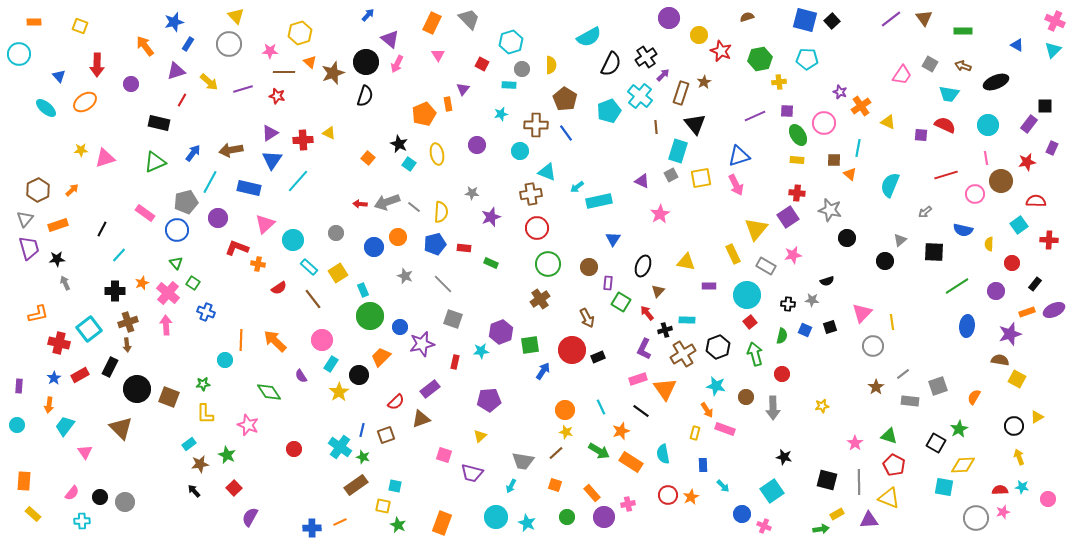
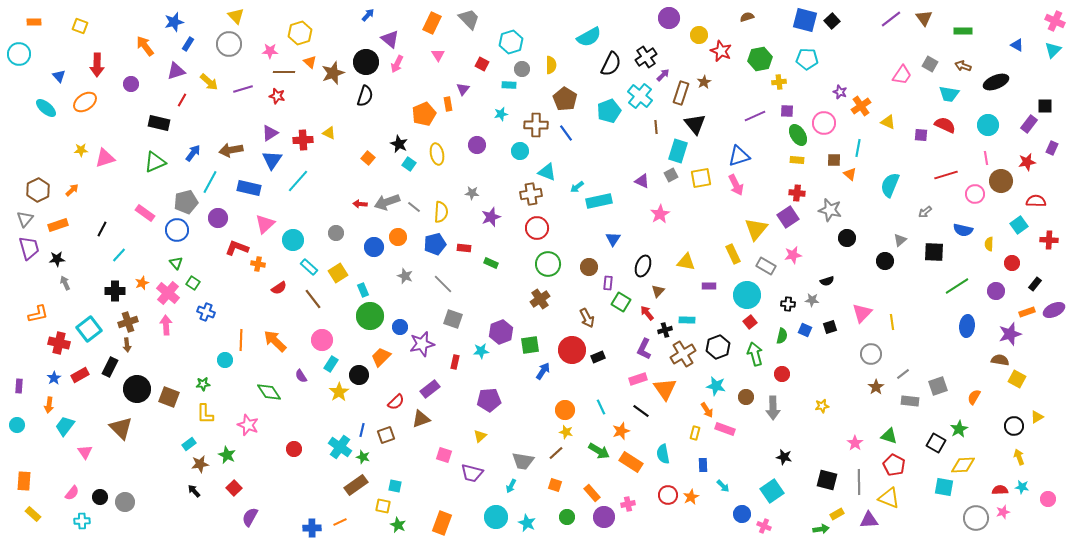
gray circle at (873, 346): moved 2 px left, 8 px down
